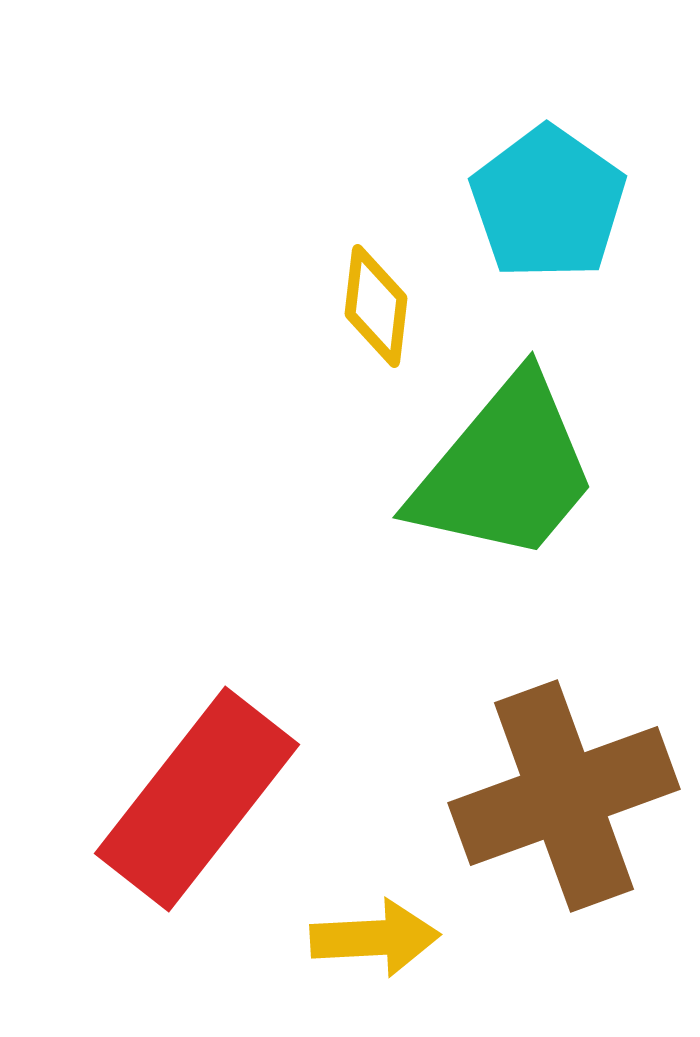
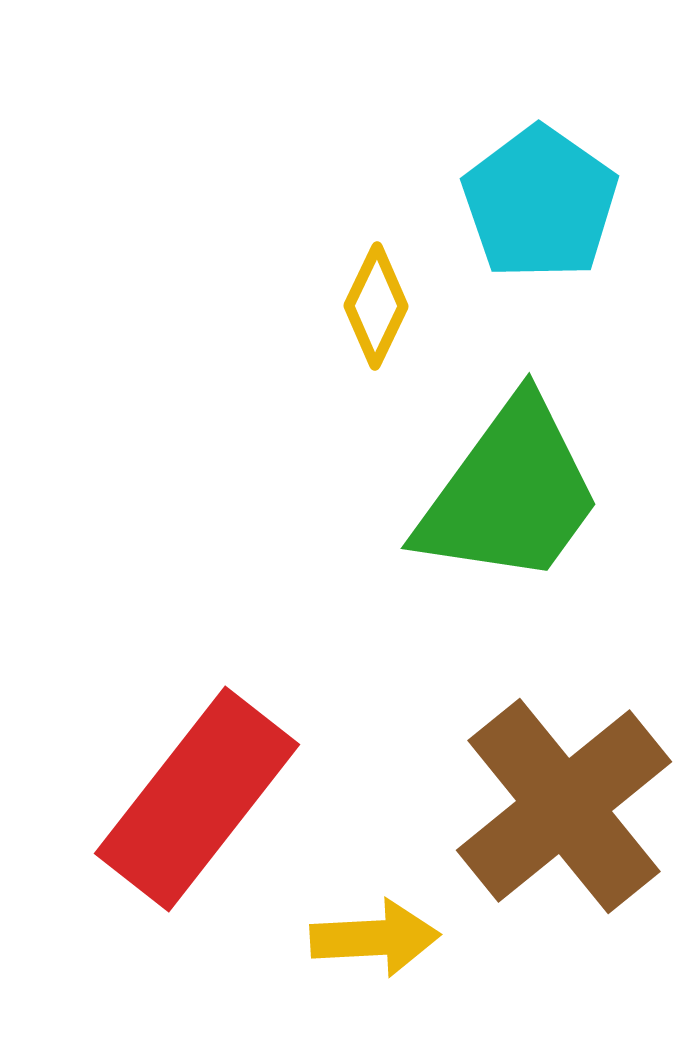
cyan pentagon: moved 8 px left
yellow diamond: rotated 19 degrees clockwise
green trapezoid: moved 5 px right, 23 px down; rotated 4 degrees counterclockwise
brown cross: moved 10 px down; rotated 19 degrees counterclockwise
